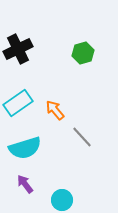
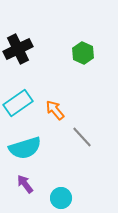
green hexagon: rotated 20 degrees counterclockwise
cyan circle: moved 1 px left, 2 px up
